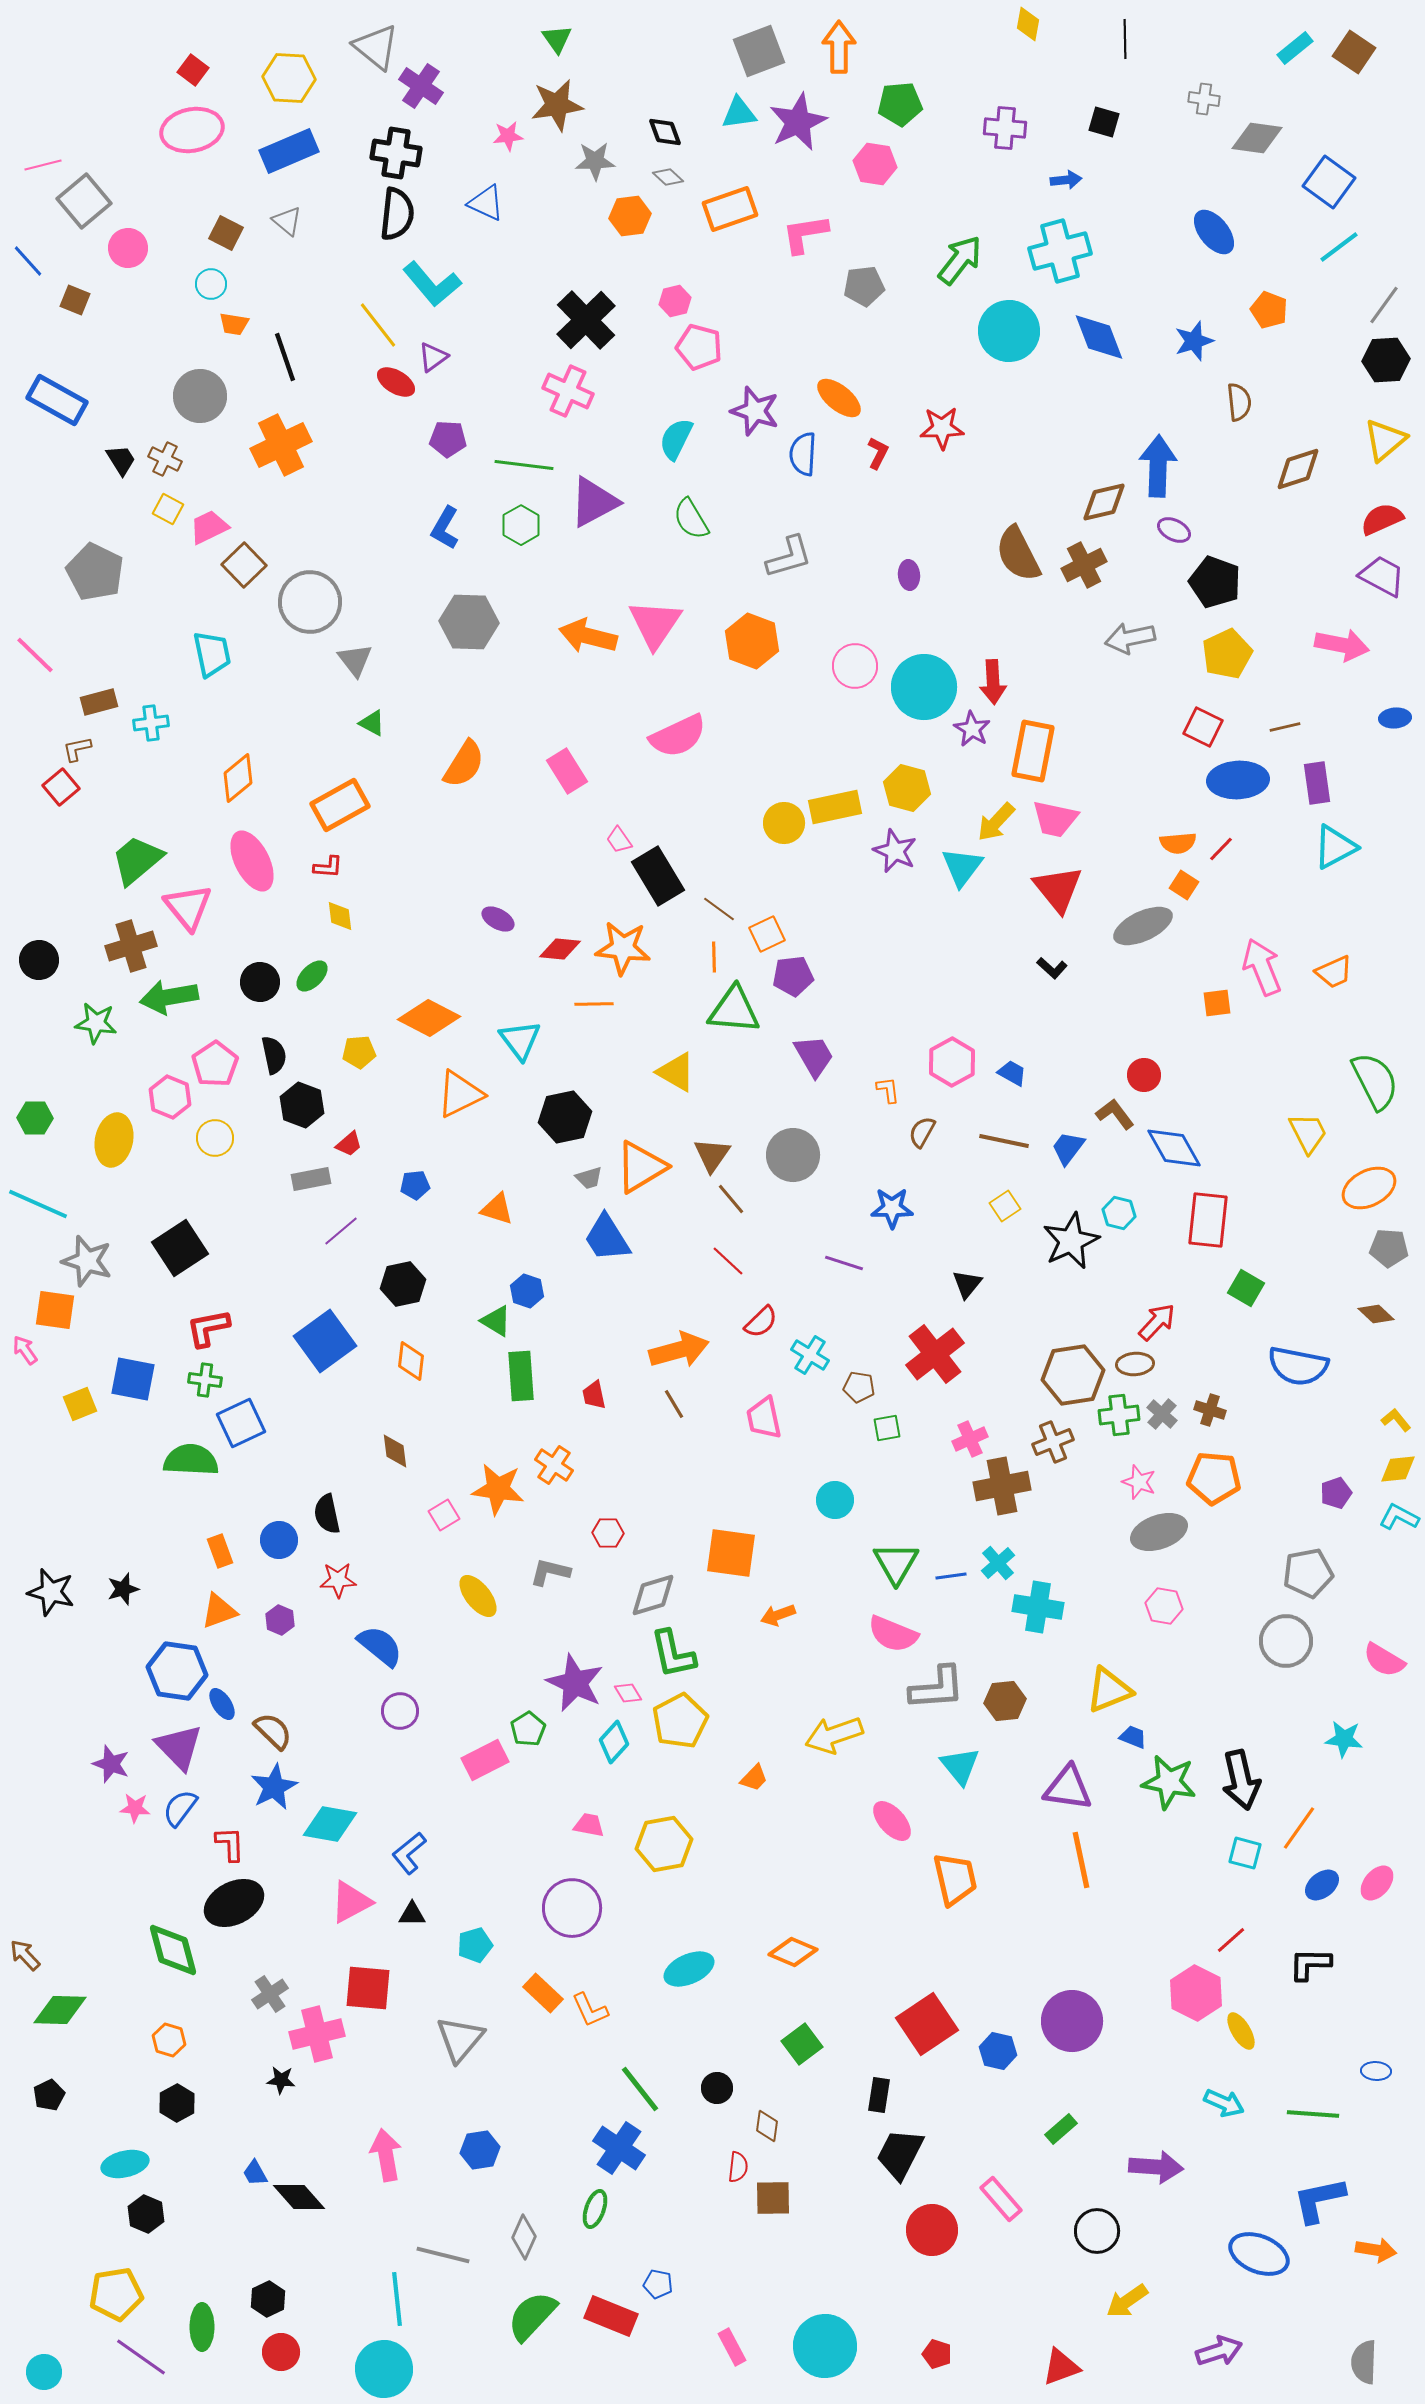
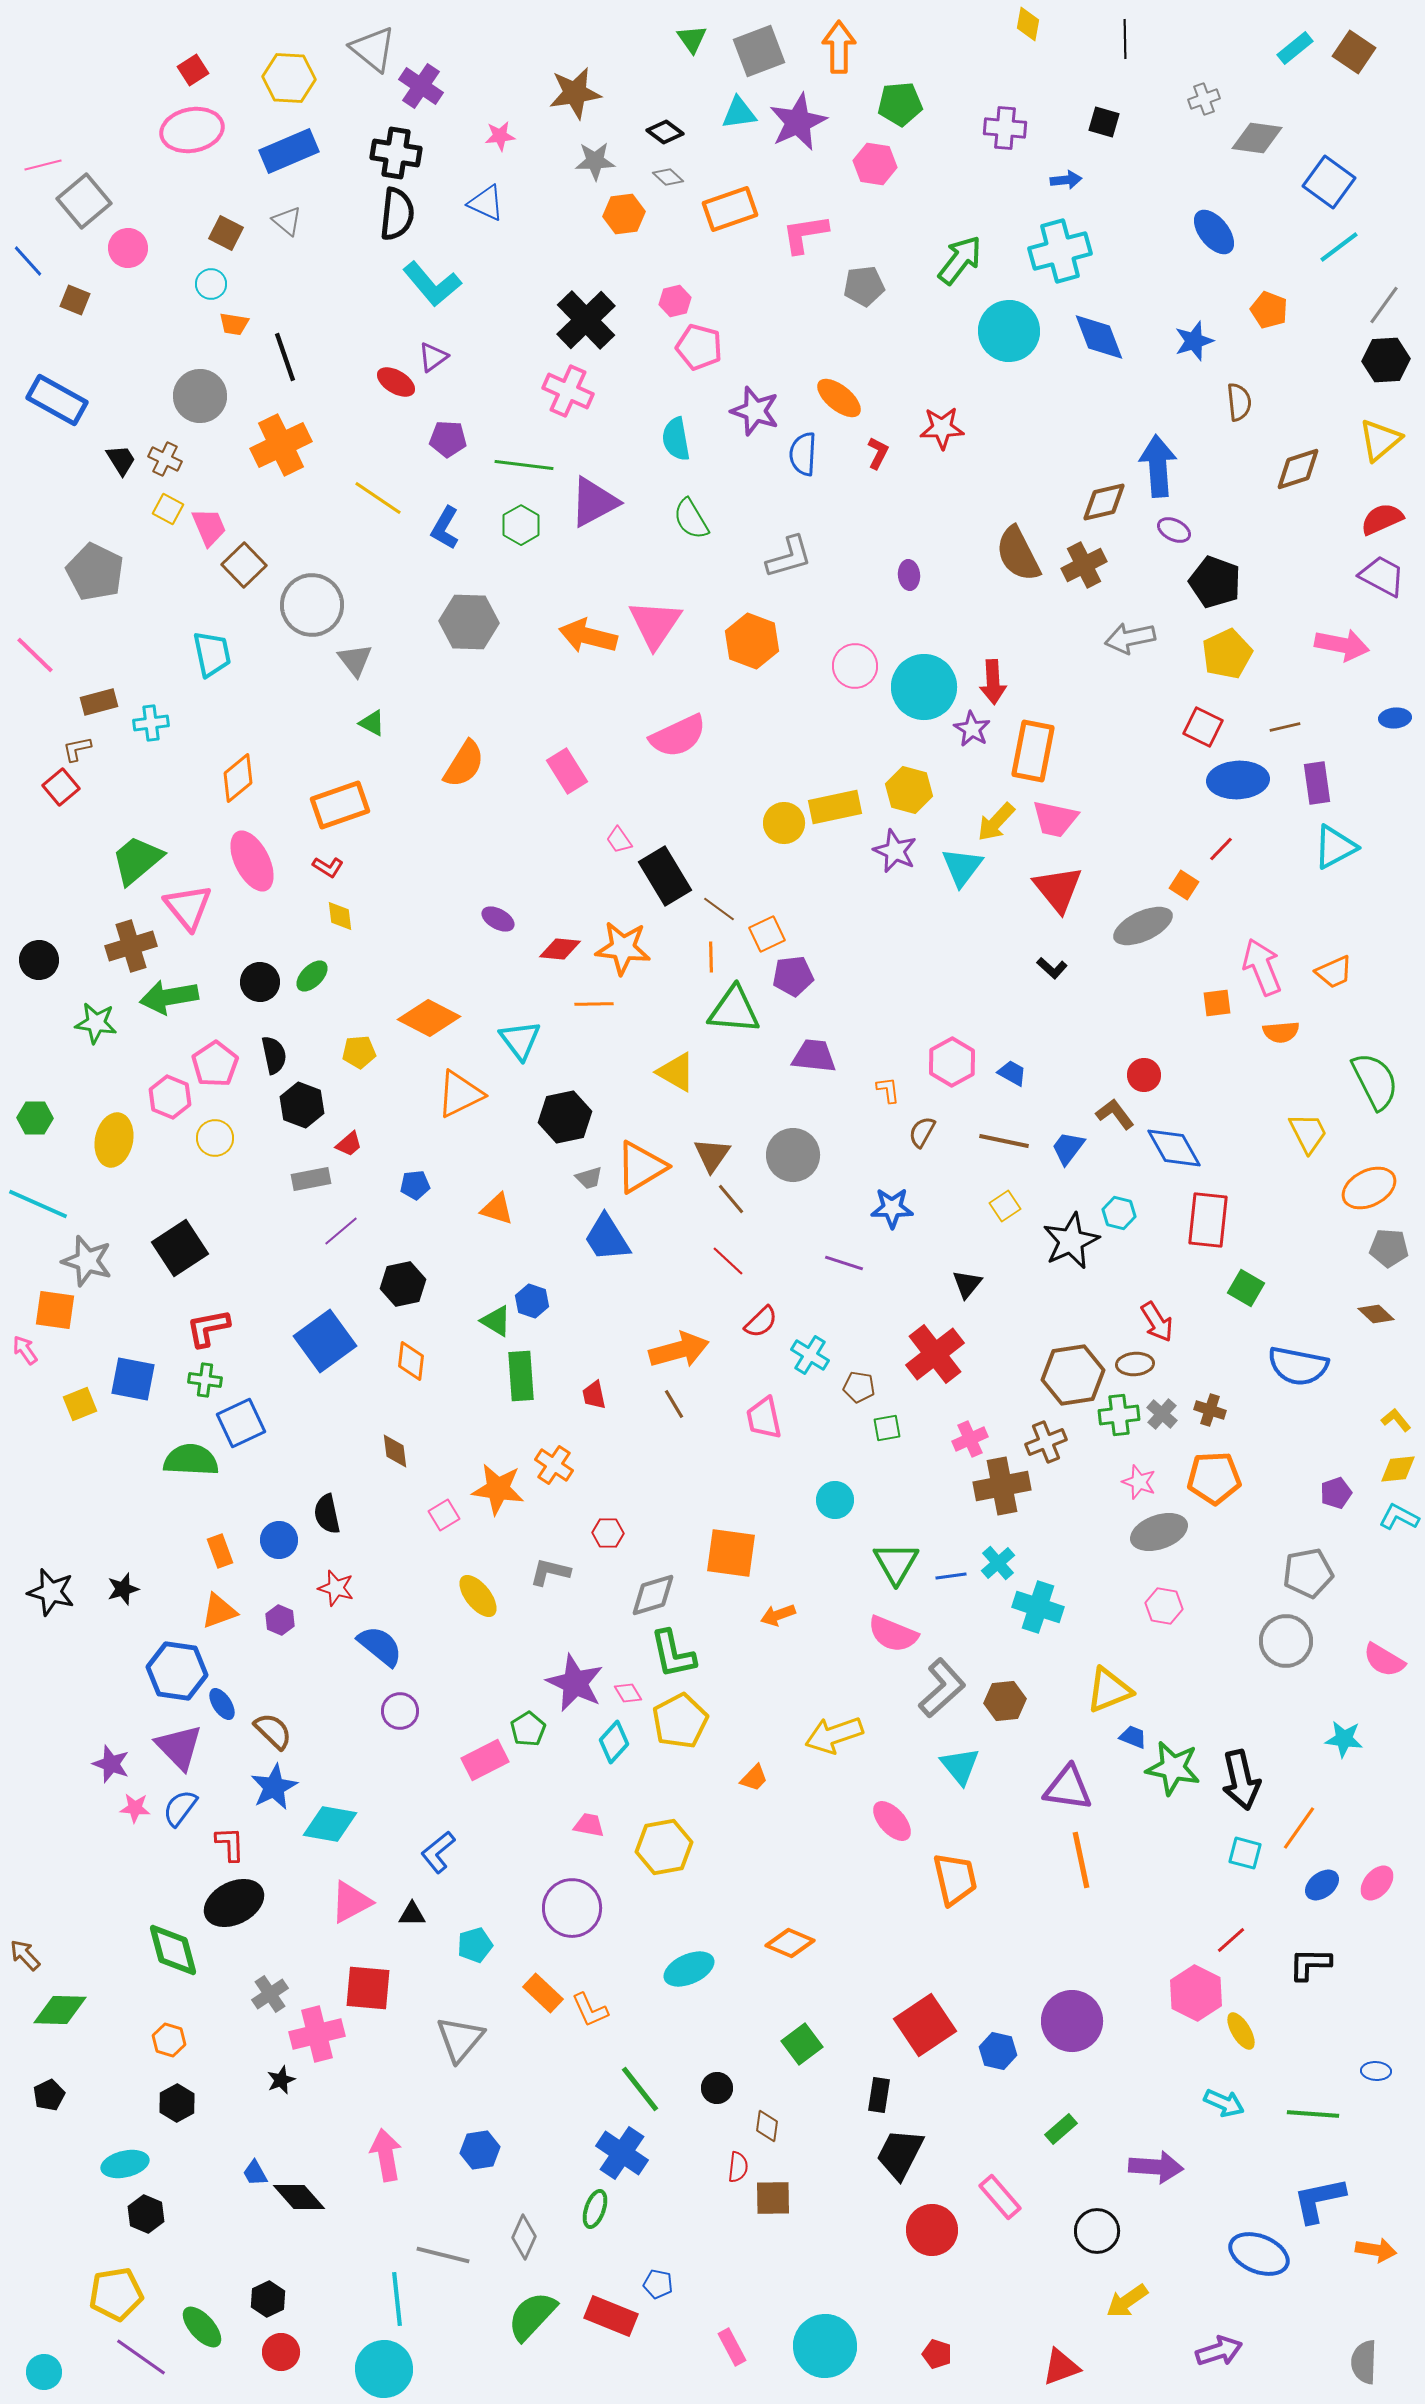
green triangle at (557, 39): moved 135 px right
gray triangle at (376, 47): moved 3 px left, 2 px down
red square at (193, 70): rotated 20 degrees clockwise
gray cross at (1204, 99): rotated 28 degrees counterclockwise
brown star at (557, 105): moved 18 px right, 12 px up
black diamond at (665, 132): rotated 33 degrees counterclockwise
pink star at (508, 136): moved 8 px left
orange hexagon at (630, 216): moved 6 px left, 2 px up
yellow line at (378, 325): moved 173 px down; rotated 18 degrees counterclockwise
cyan semicircle at (676, 439): rotated 36 degrees counterclockwise
yellow triangle at (1385, 440): moved 5 px left
blue arrow at (1158, 466): rotated 6 degrees counterclockwise
pink trapezoid at (209, 527): rotated 93 degrees clockwise
gray circle at (310, 602): moved 2 px right, 3 px down
yellow hexagon at (907, 788): moved 2 px right, 2 px down
orange rectangle at (340, 805): rotated 10 degrees clockwise
orange semicircle at (1178, 843): moved 103 px right, 189 px down
red L-shape at (328, 867): rotated 28 degrees clockwise
black rectangle at (658, 876): moved 7 px right
orange line at (714, 957): moved 3 px left
purple trapezoid at (814, 1056): rotated 54 degrees counterclockwise
blue hexagon at (527, 1291): moved 5 px right, 10 px down
red arrow at (1157, 1322): rotated 105 degrees clockwise
brown cross at (1053, 1442): moved 7 px left
orange pentagon at (1214, 1478): rotated 8 degrees counterclockwise
red star at (338, 1580): moved 2 px left, 8 px down; rotated 18 degrees clockwise
cyan cross at (1038, 1607): rotated 9 degrees clockwise
gray L-shape at (937, 1688): moved 5 px right; rotated 38 degrees counterclockwise
green star at (1169, 1782): moved 4 px right, 14 px up
yellow hexagon at (664, 1844): moved 3 px down
blue L-shape at (409, 1853): moved 29 px right, 1 px up
orange diamond at (793, 1952): moved 3 px left, 9 px up
red square at (927, 2024): moved 2 px left, 1 px down
black star at (281, 2080): rotated 28 degrees counterclockwise
blue cross at (619, 2148): moved 3 px right, 5 px down
pink rectangle at (1001, 2199): moved 1 px left, 2 px up
green ellipse at (202, 2327): rotated 42 degrees counterclockwise
